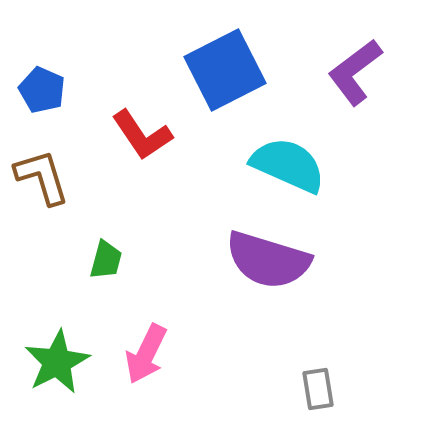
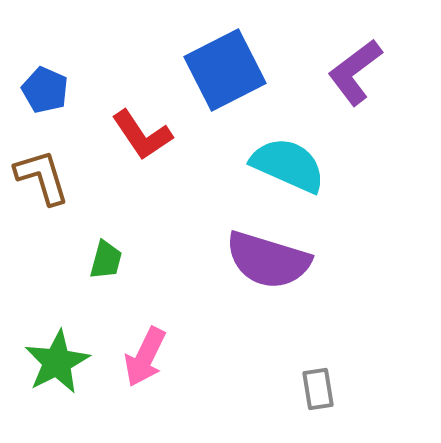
blue pentagon: moved 3 px right
pink arrow: moved 1 px left, 3 px down
